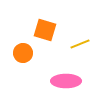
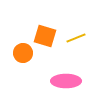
orange square: moved 6 px down
yellow line: moved 4 px left, 6 px up
